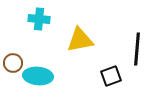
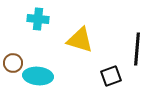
cyan cross: moved 1 px left
yellow triangle: rotated 28 degrees clockwise
